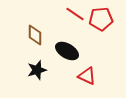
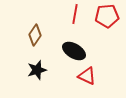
red line: rotated 66 degrees clockwise
red pentagon: moved 6 px right, 3 px up
brown diamond: rotated 35 degrees clockwise
black ellipse: moved 7 px right
